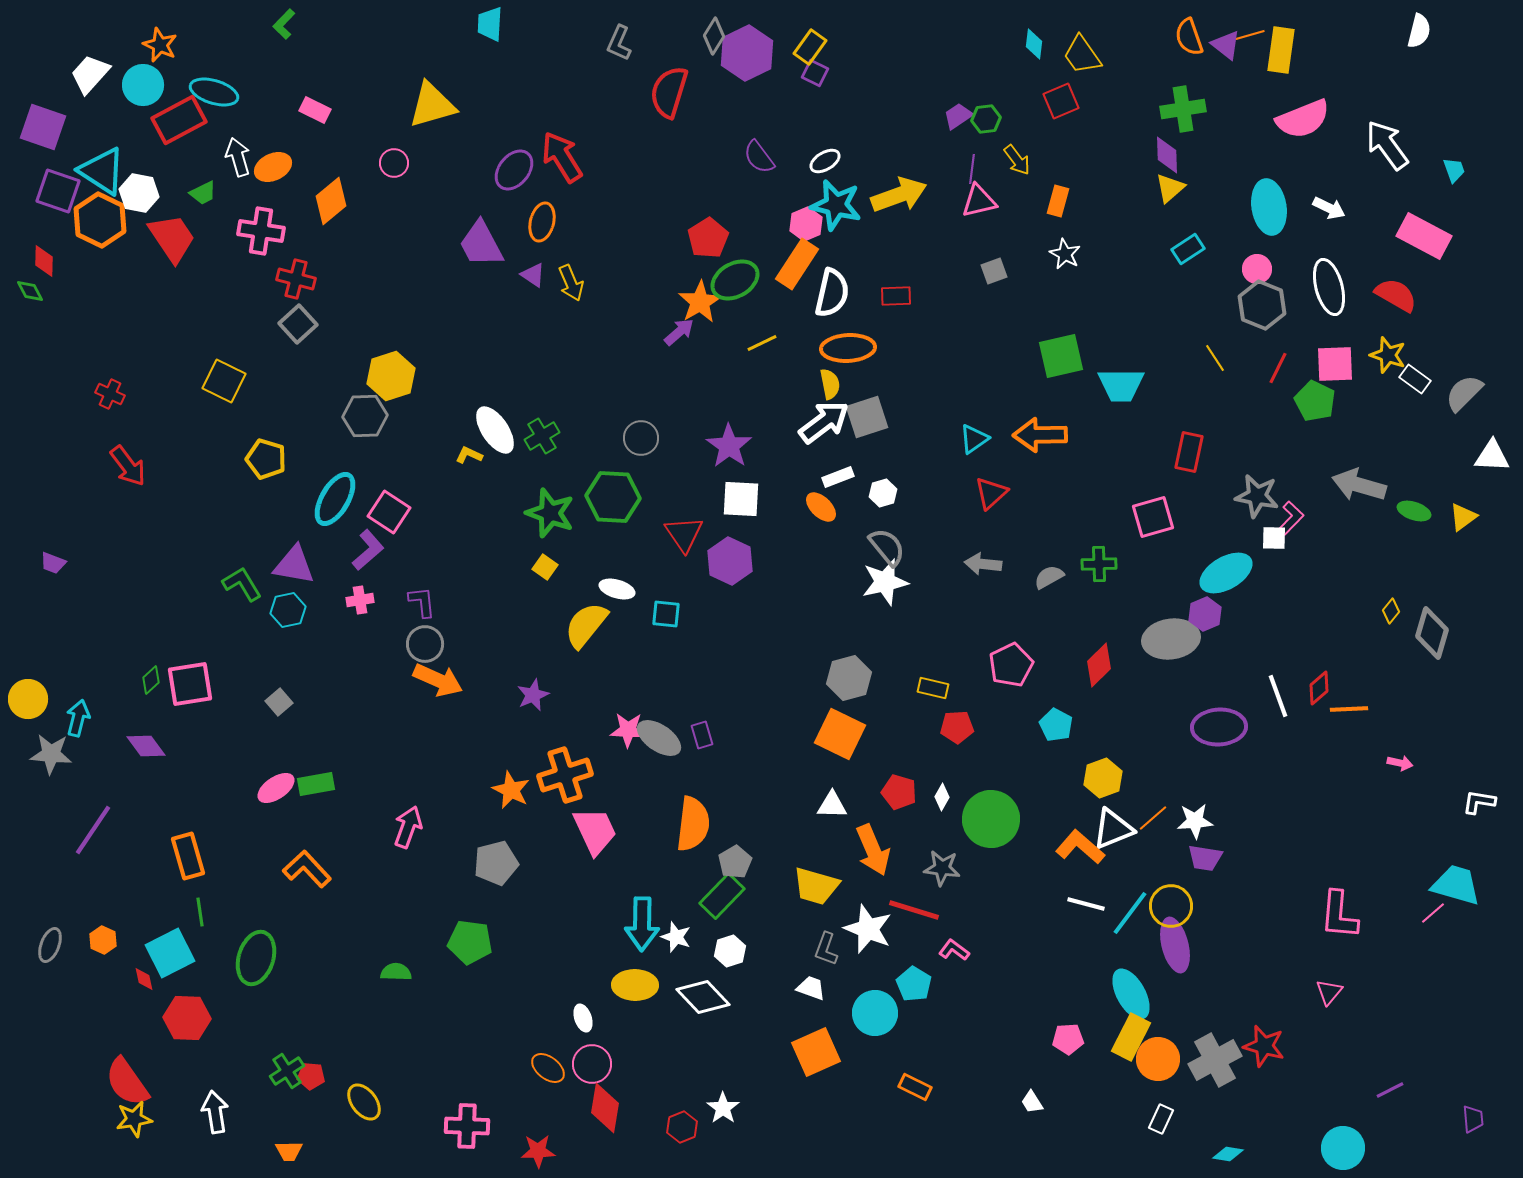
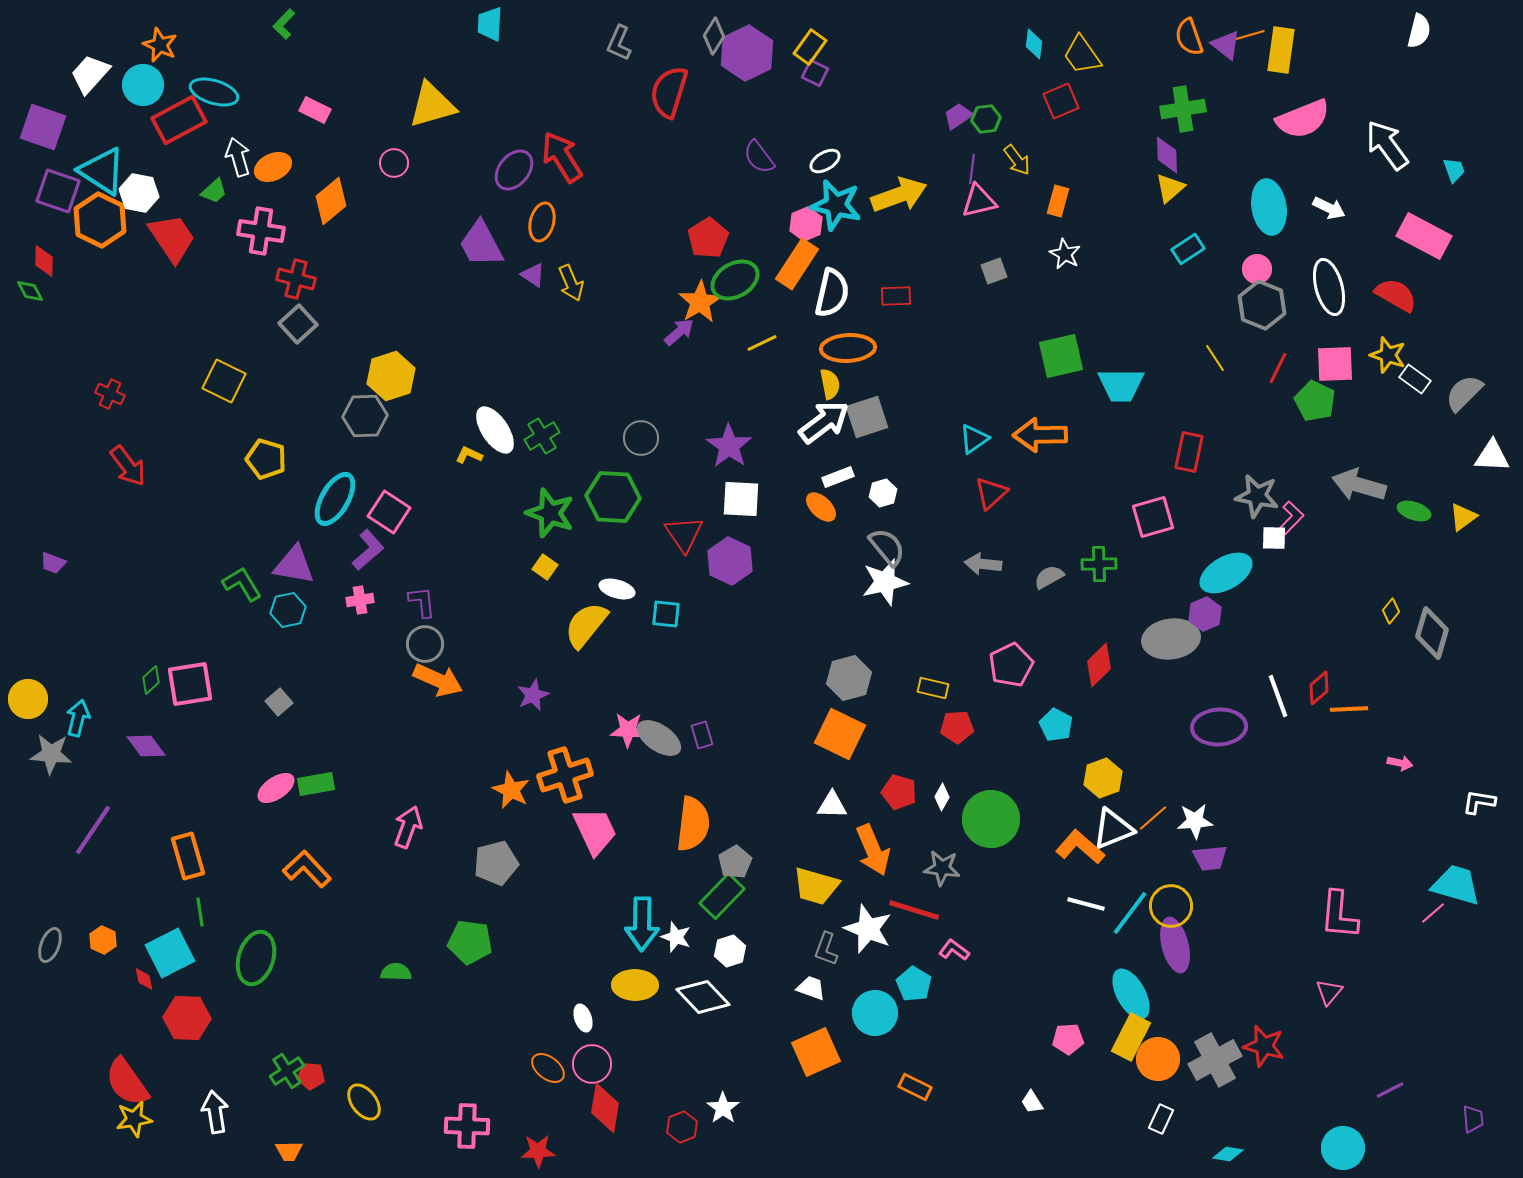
green trapezoid at (203, 193): moved 11 px right, 2 px up; rotated 16 degrees counterclockwise
purple trapezoid at (1205, 858): moved 5 px right; rotated 15 degrees counterclockwise
